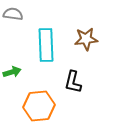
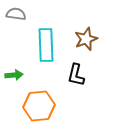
gray semicircle: moved 3 px right
brown star: rotated 15 degrees counterclockwise
green arrow: moved 2 px right, 3 px down; rotated 12 degrees clockwise
black L-shape: moved 3 px right, 7 px up
